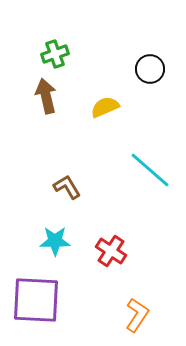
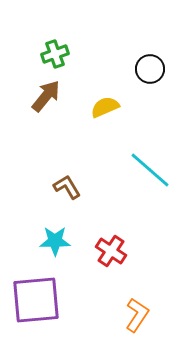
brown arrow: rotated 52 degrees clockwise
purple square: rotated 8 degrees counterclockwise
